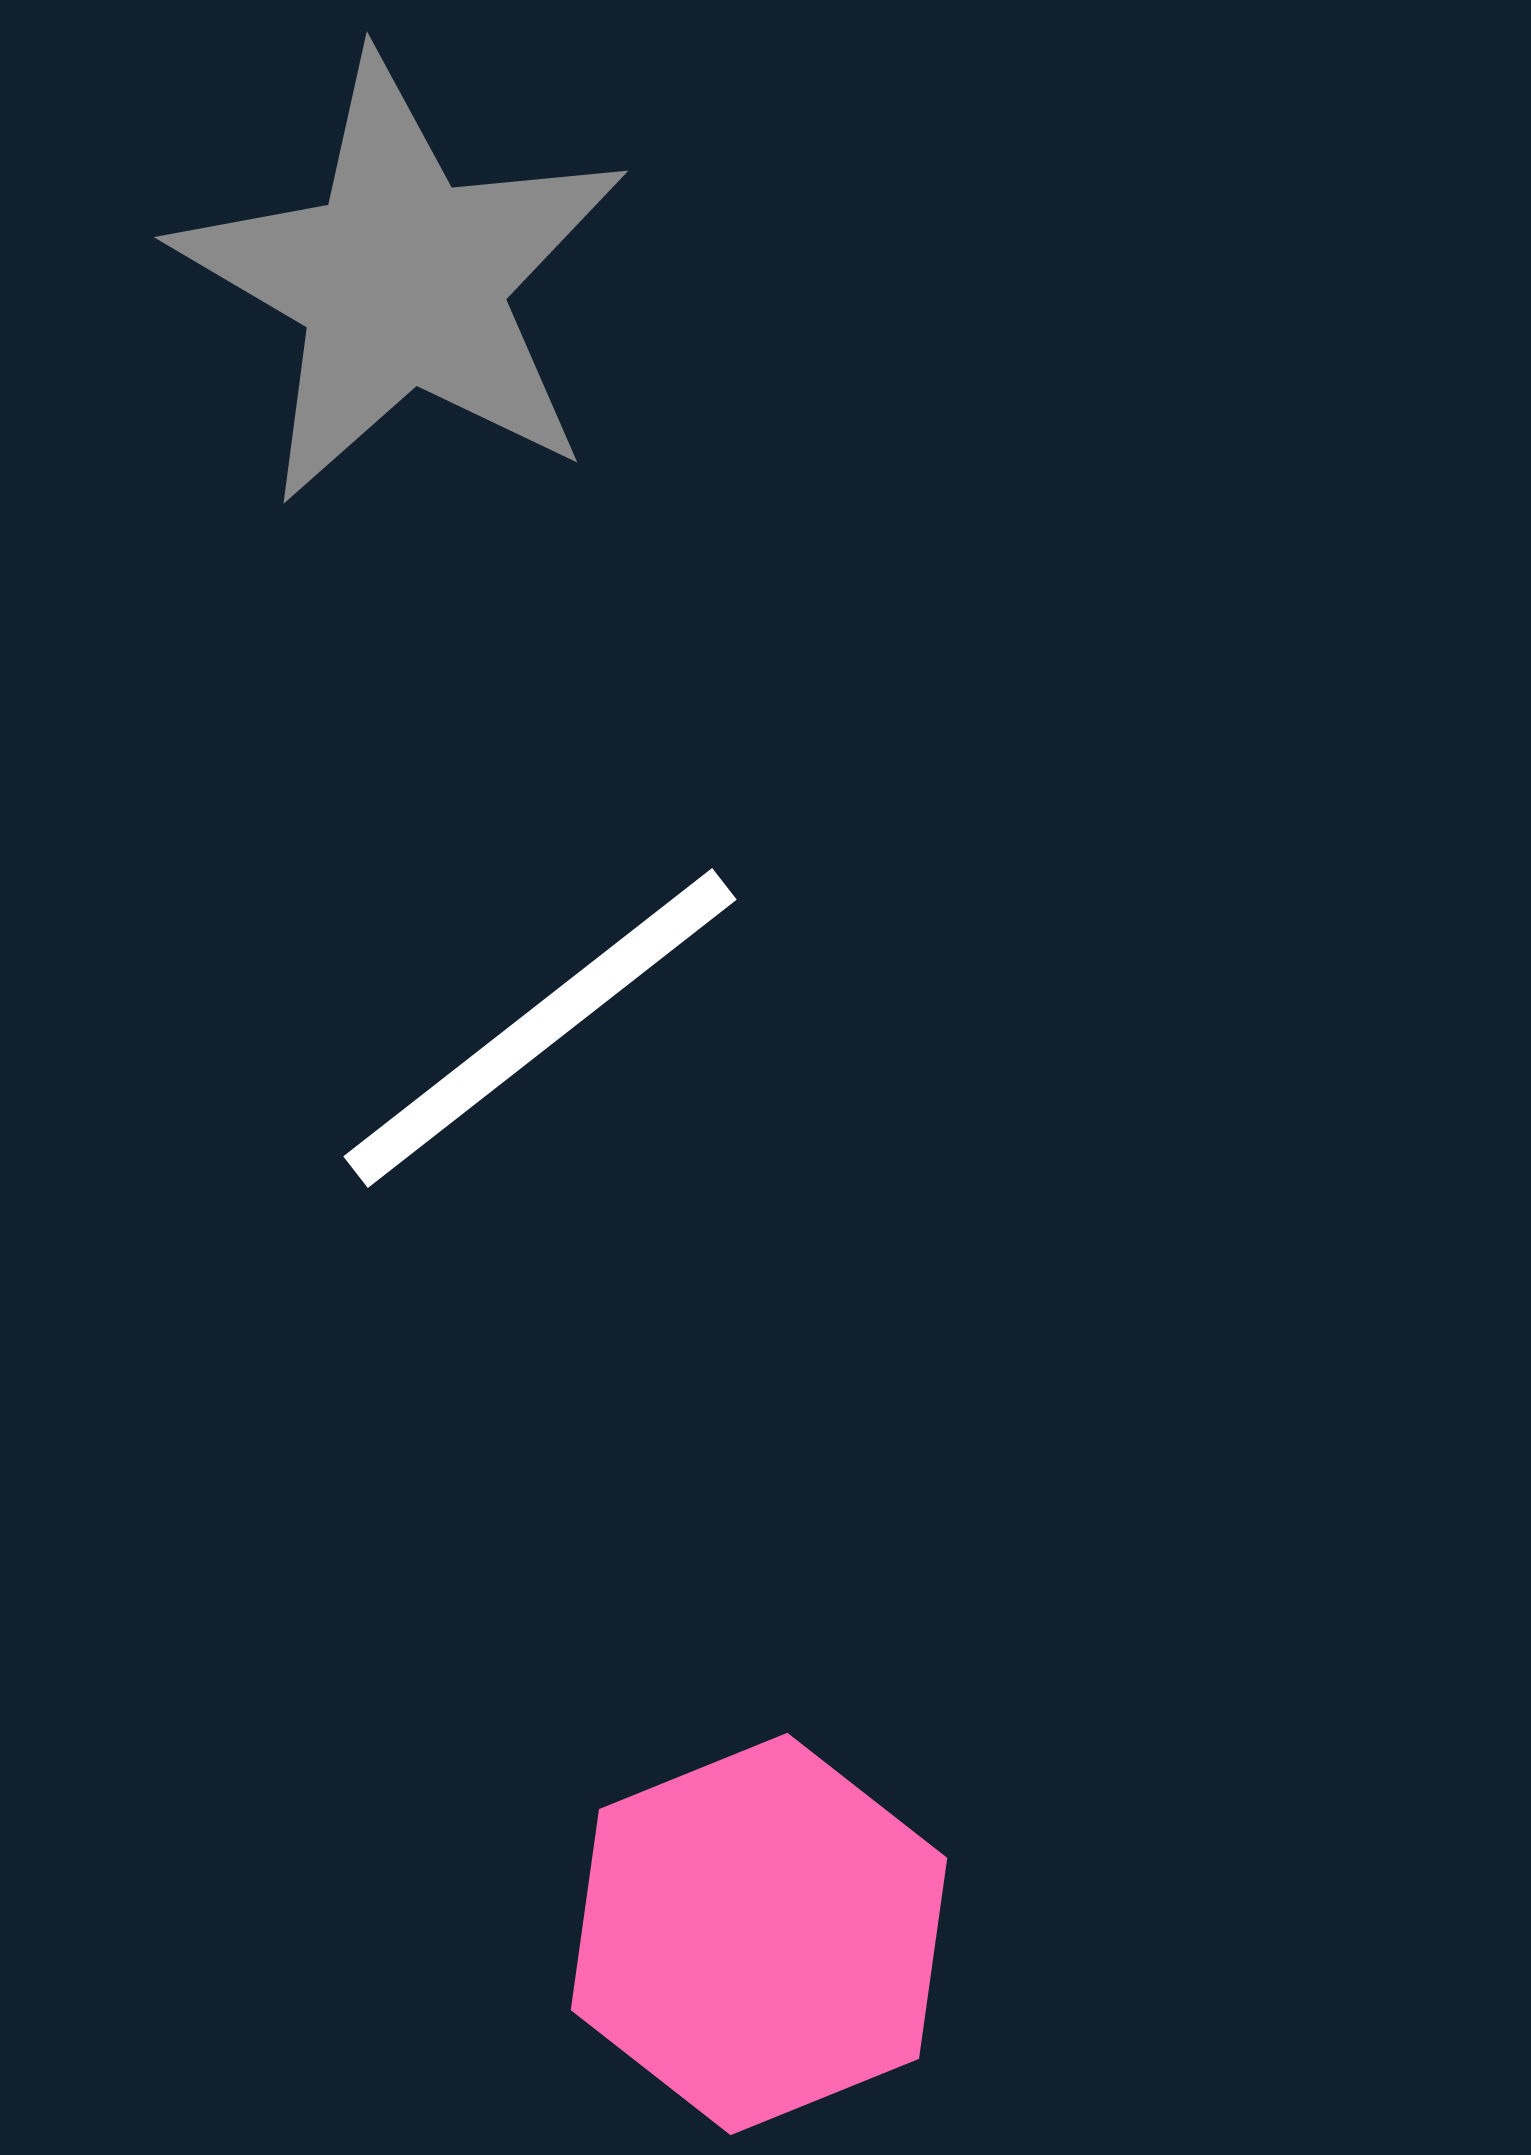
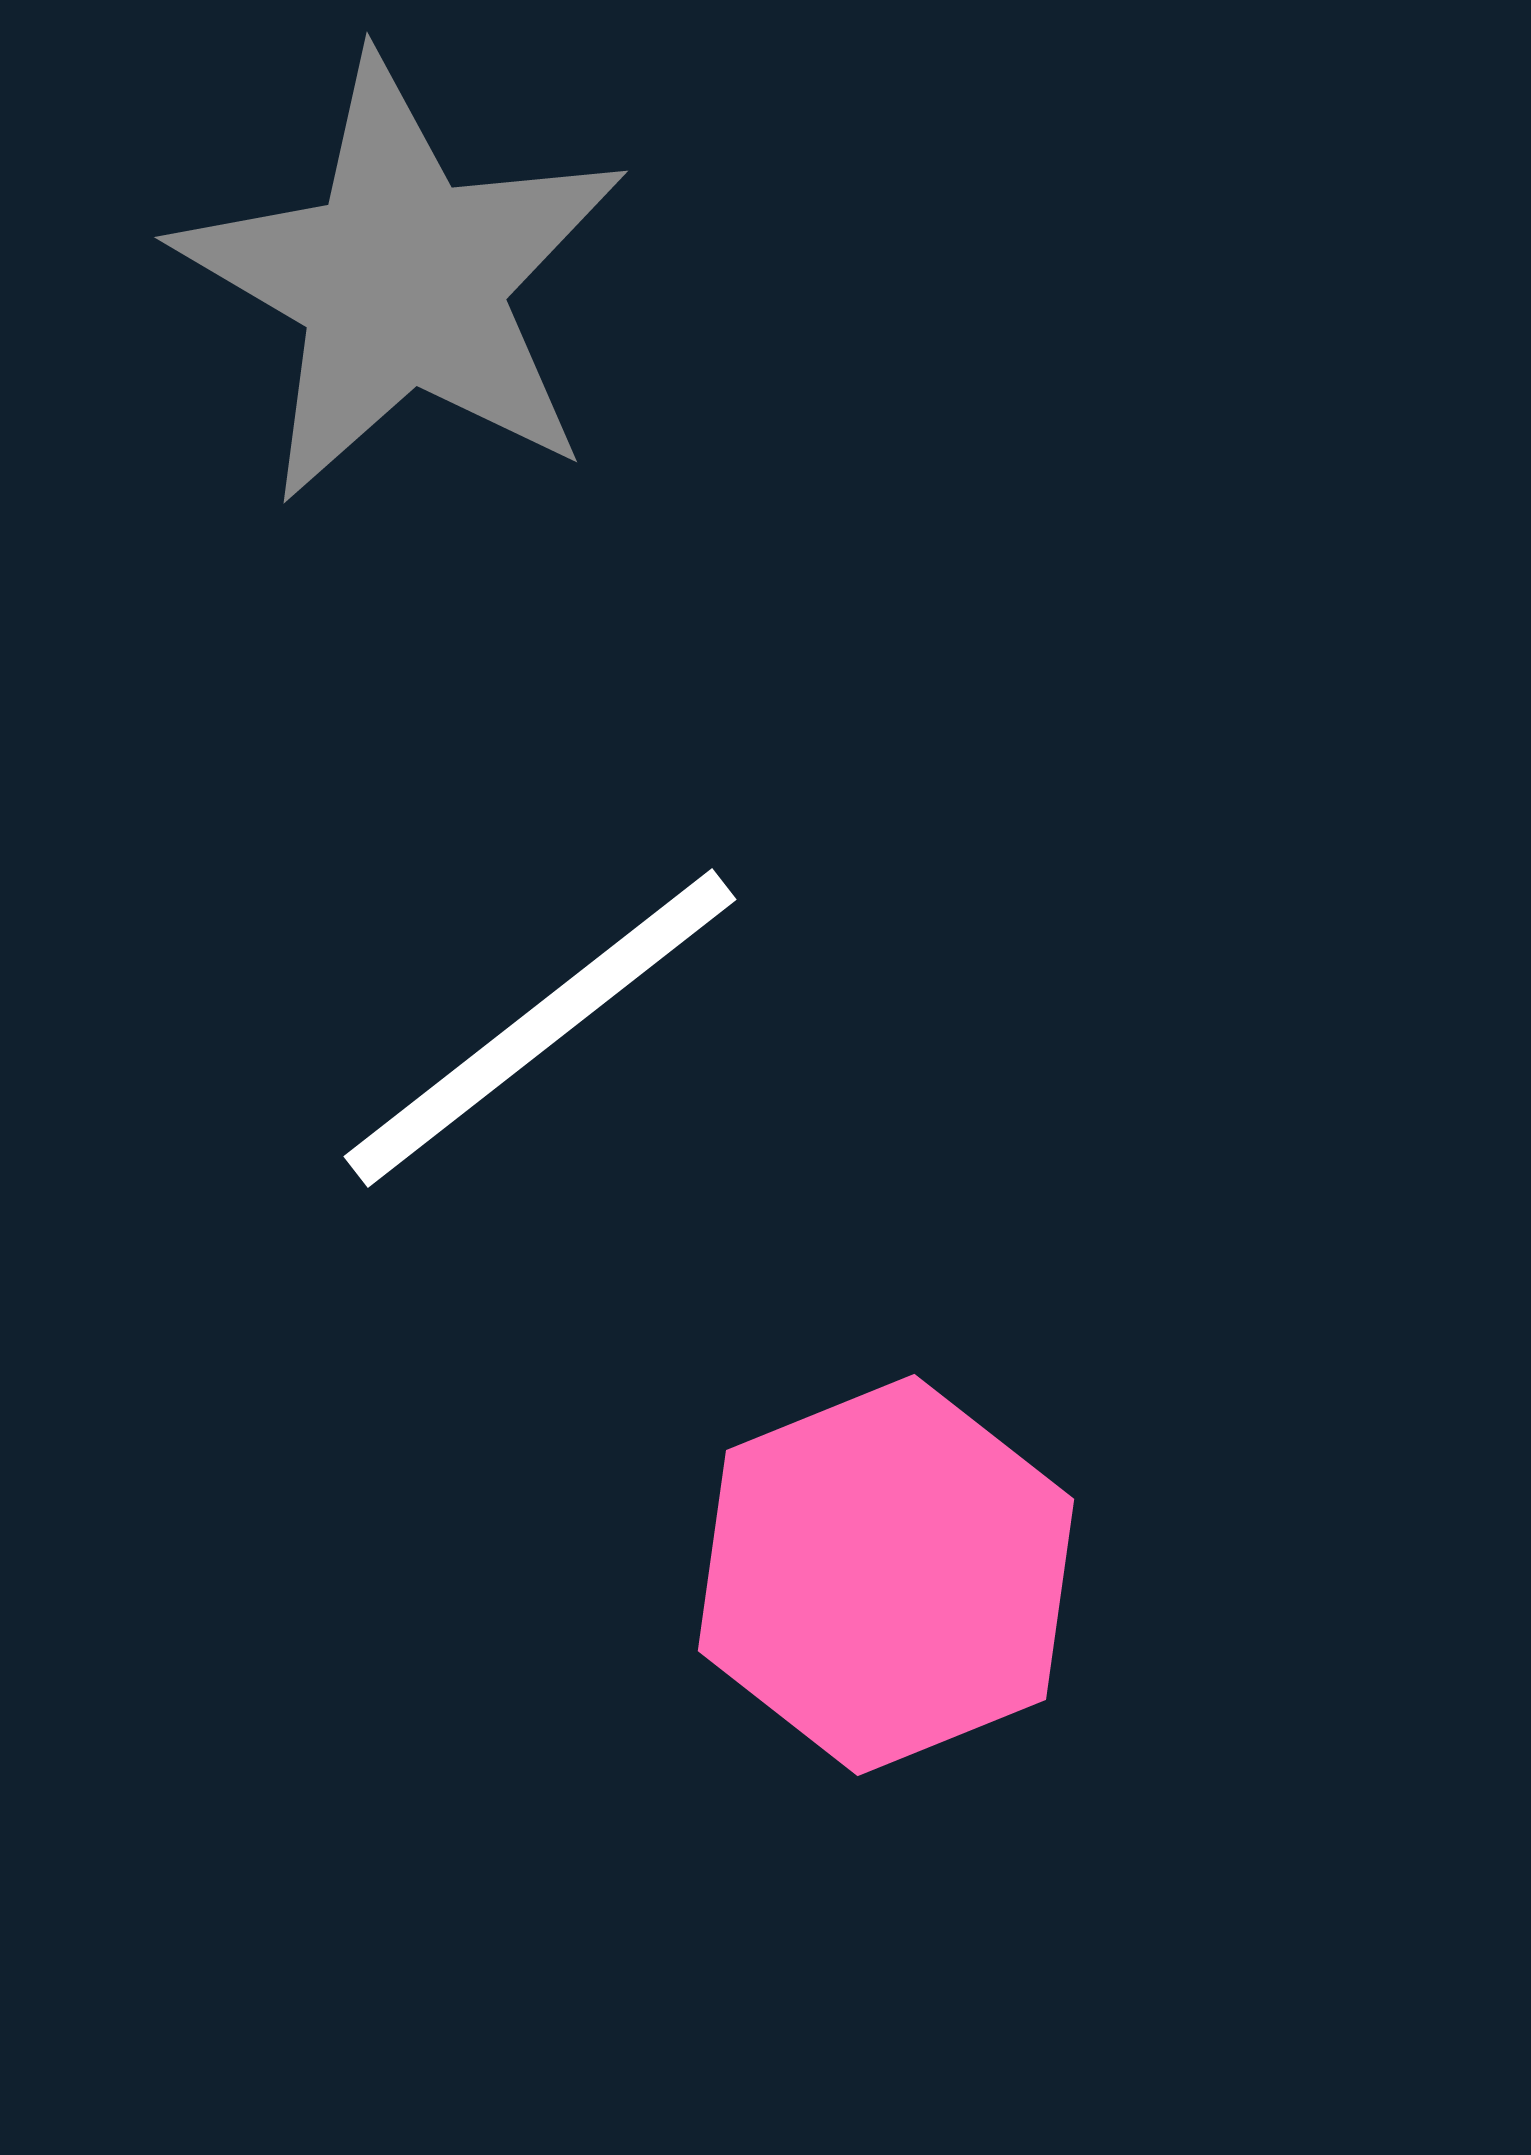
pink hexagon: moved 127 px right, 359 px up
